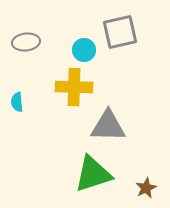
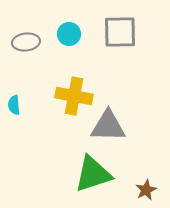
gray square: rotated 12 degrees clockwise
cyan circle: moved 15 px left, 16 px up
yellow cross: moved 9 px down; rotated 9 degrees clockwise
cyan semicircle: moved 3 px left, 3 px down
brown star: moved 2 px down
